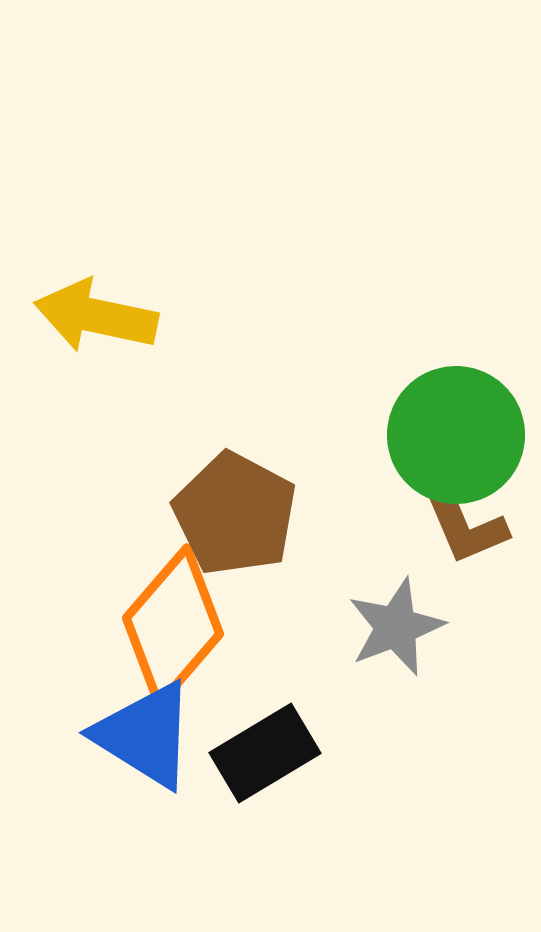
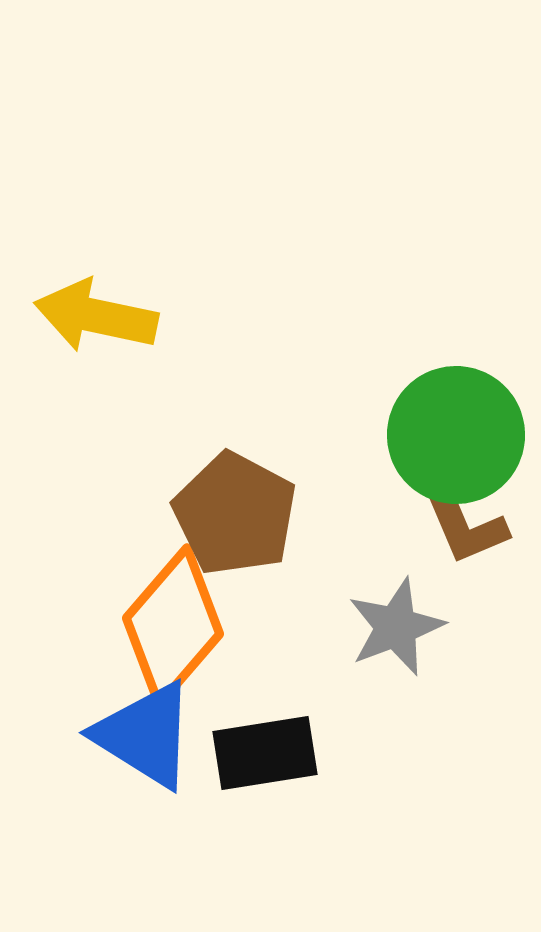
black rectangle: rotated 22 degrees clockwise
